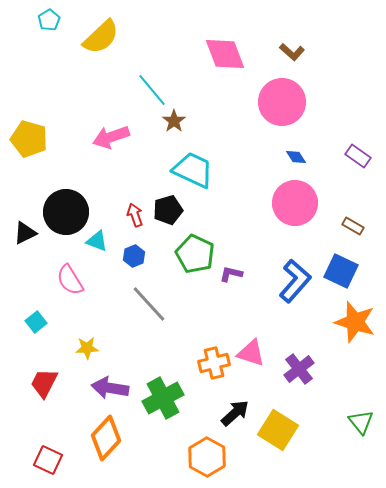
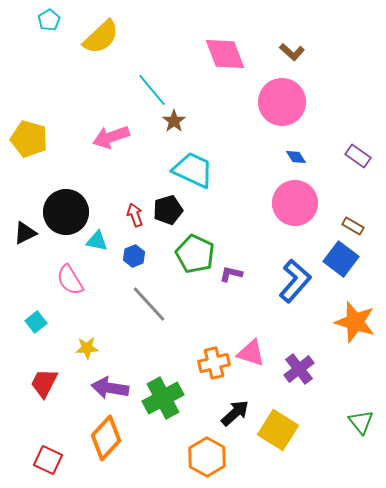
cyan triangle at (97, 241): rotated 10 degrees counterclockwise
blue square at (341, 271): moved 12 px up; rotated 12 degrees clockwise
